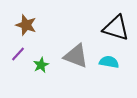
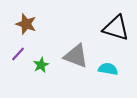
brown star: moved 1 px up
cyan semicircle: moved 1 px left, 7 px down
